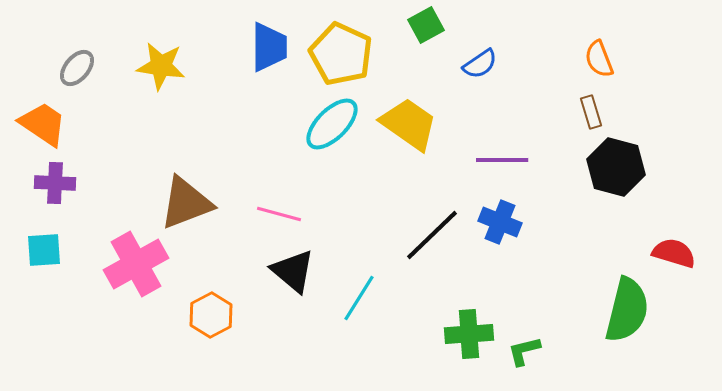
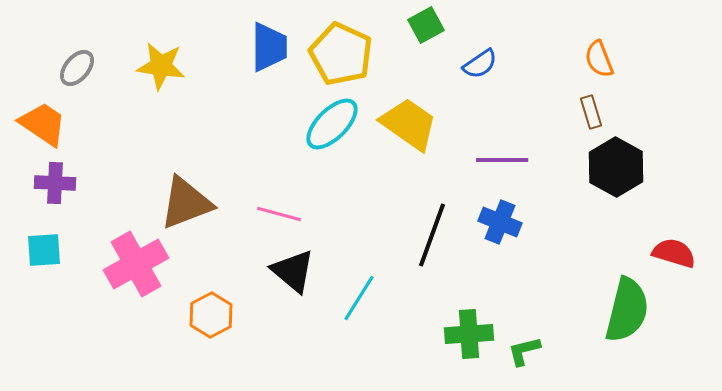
black hexagon: rotated 14 degrees clockwise
black line: rotated 26 degrees counterclockwise
